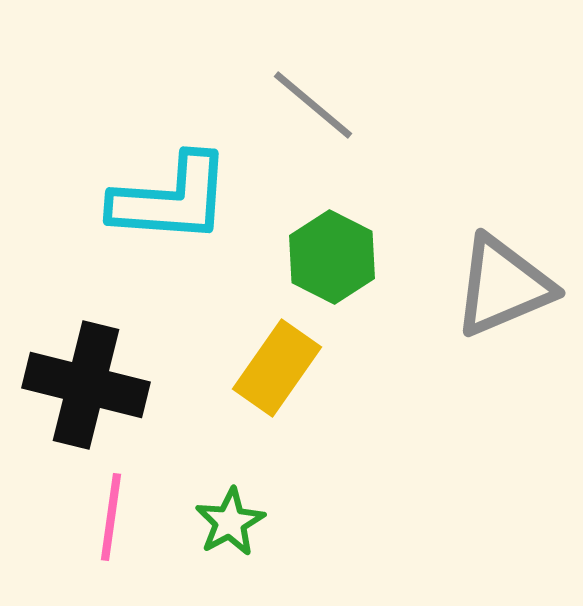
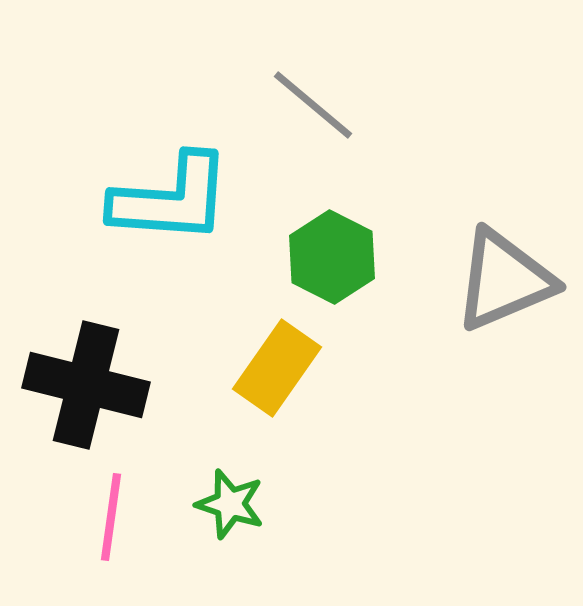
gray triangle: moved 1 px right, 6 px up
green star: moved 18 px up; rotated 26 degrees counterclockwise
